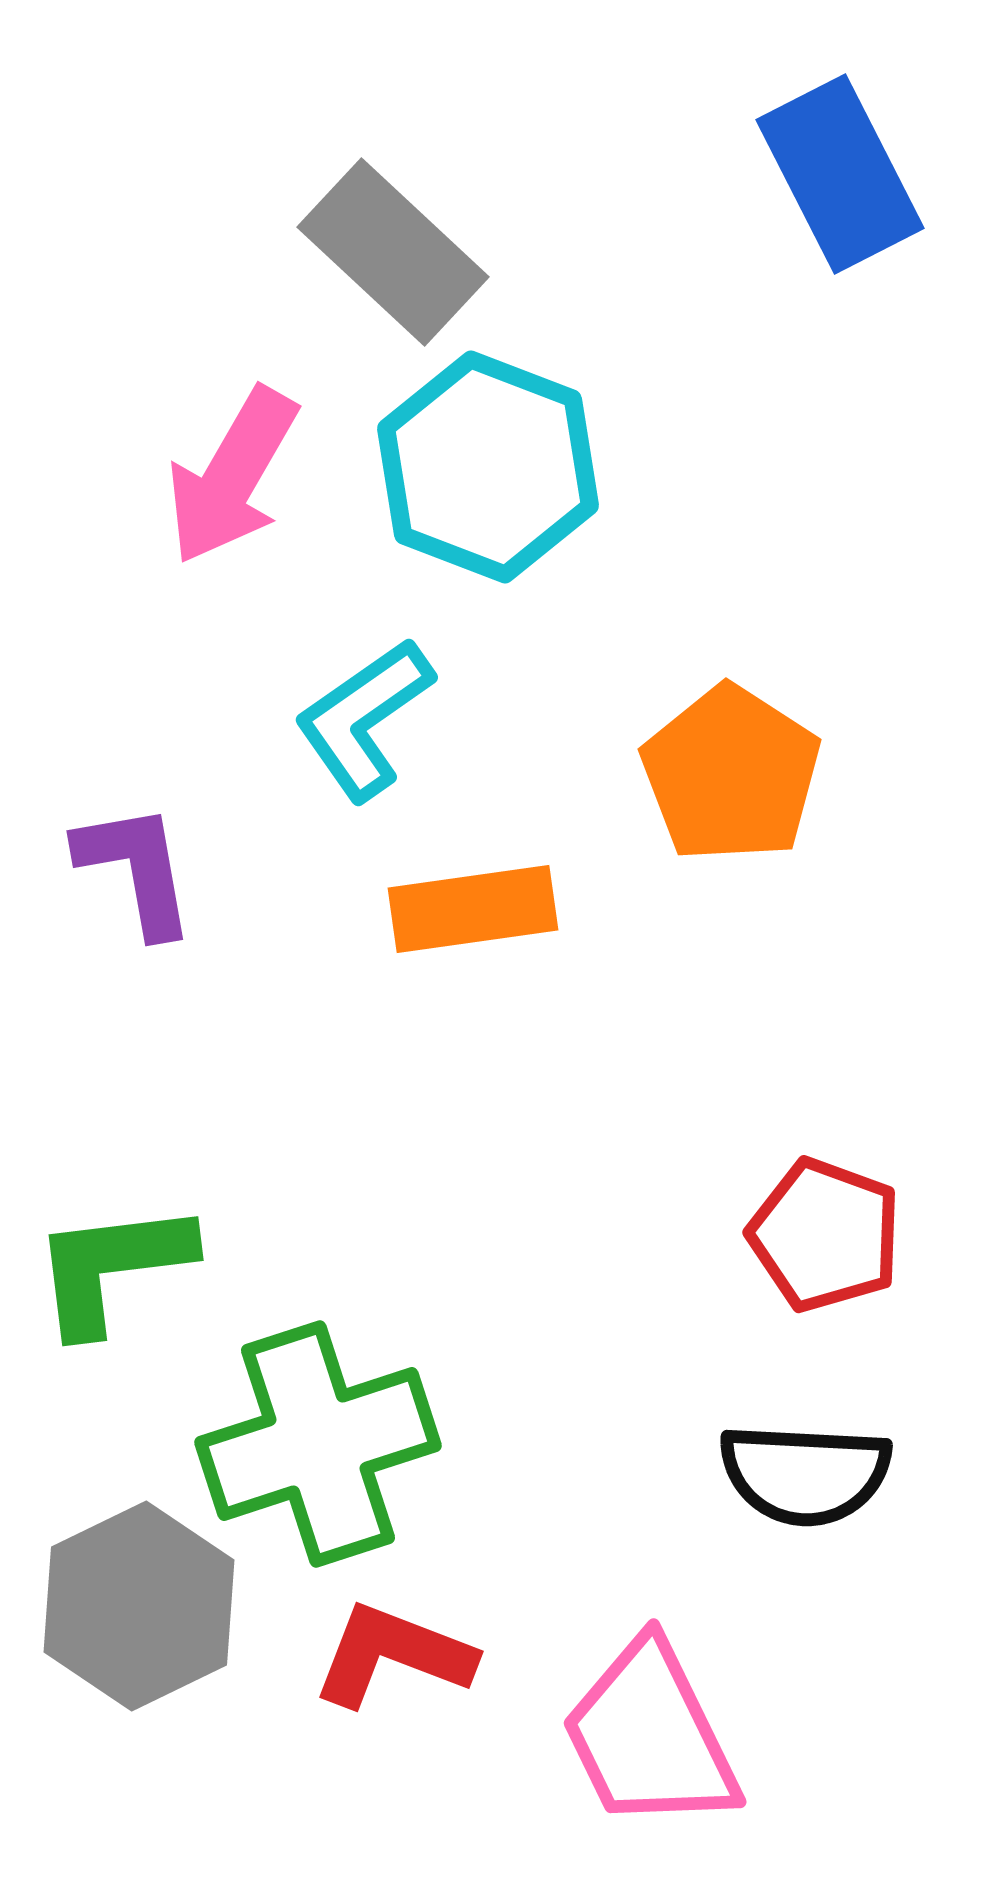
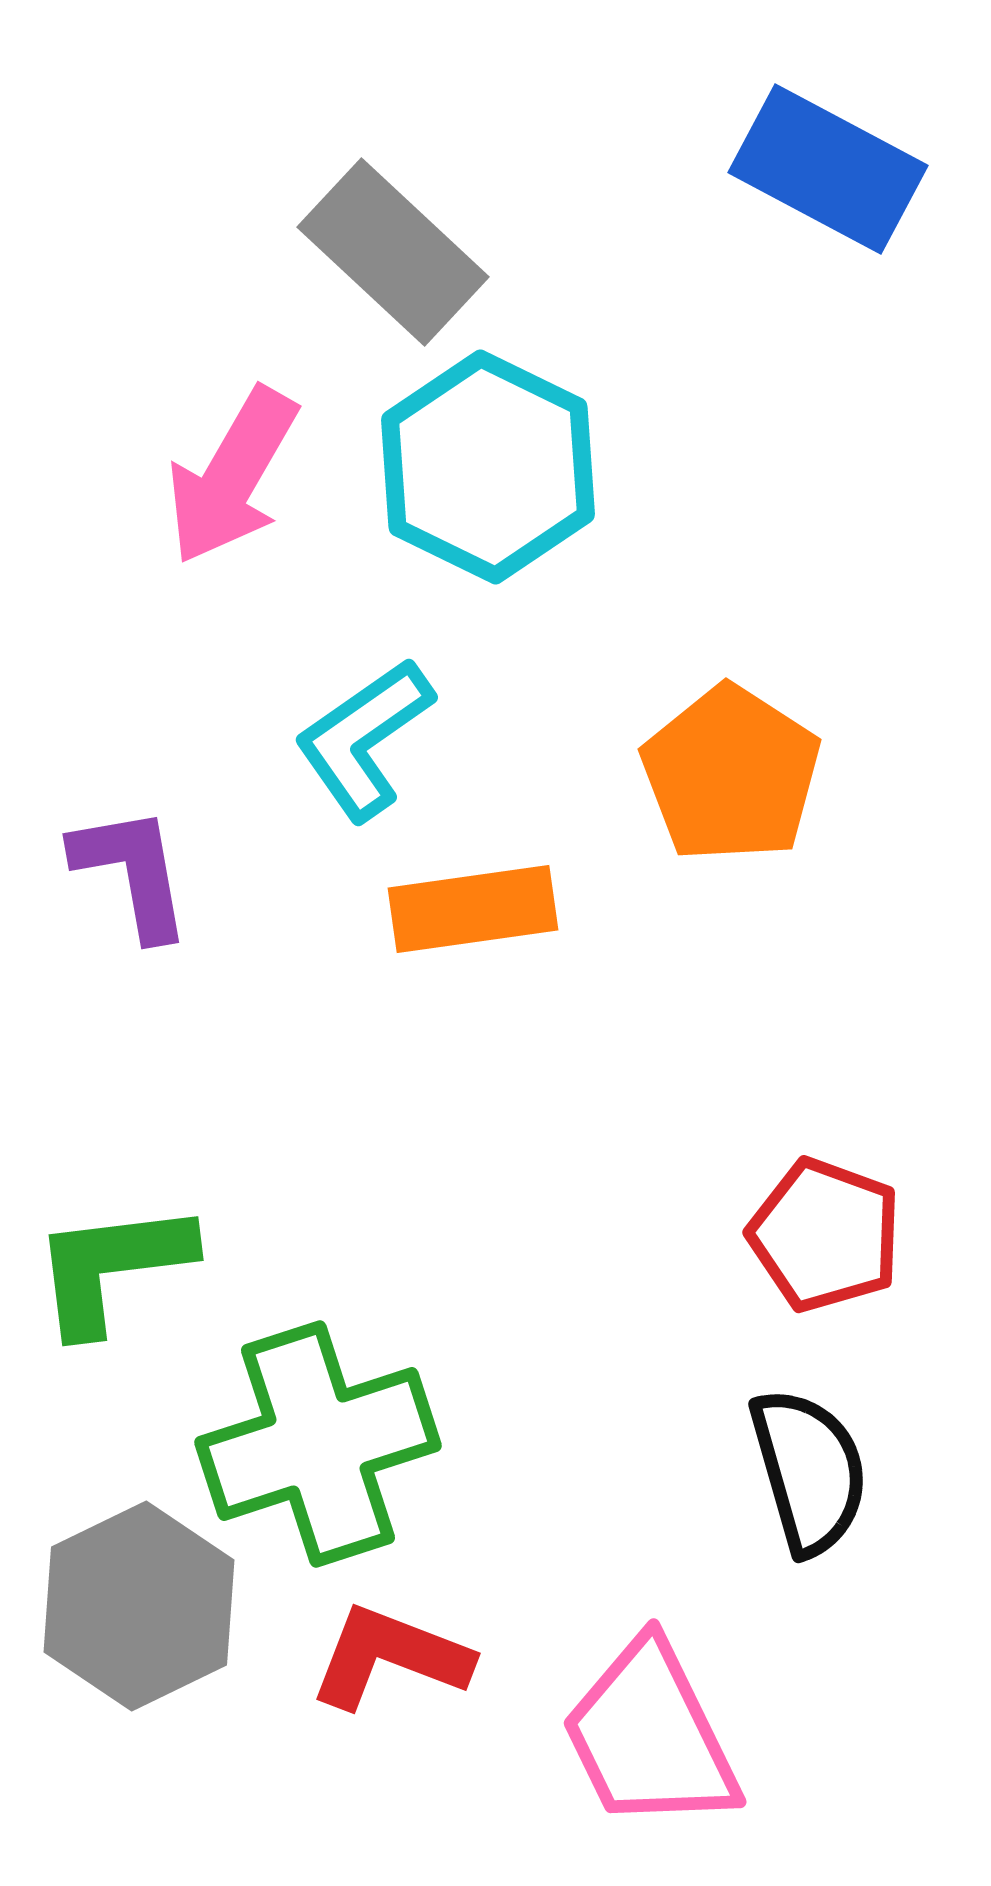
blue rectangle: moved 12 px left, 5 px up; rotated 35 degrees counterclockwise
cyan hexagon: rotated 5 degrees clockwise
cyan L-shape: moved 20 px down
purple L-shape: moved 4 px left, 3 px down
black semicircle: moved 4 px right, 3 px up; rotated 109 degrees counterclockwise
red L-shape: moved 3 px left, 2 px down
